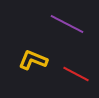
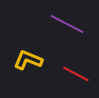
yellow L-shape: moved 5 px left
